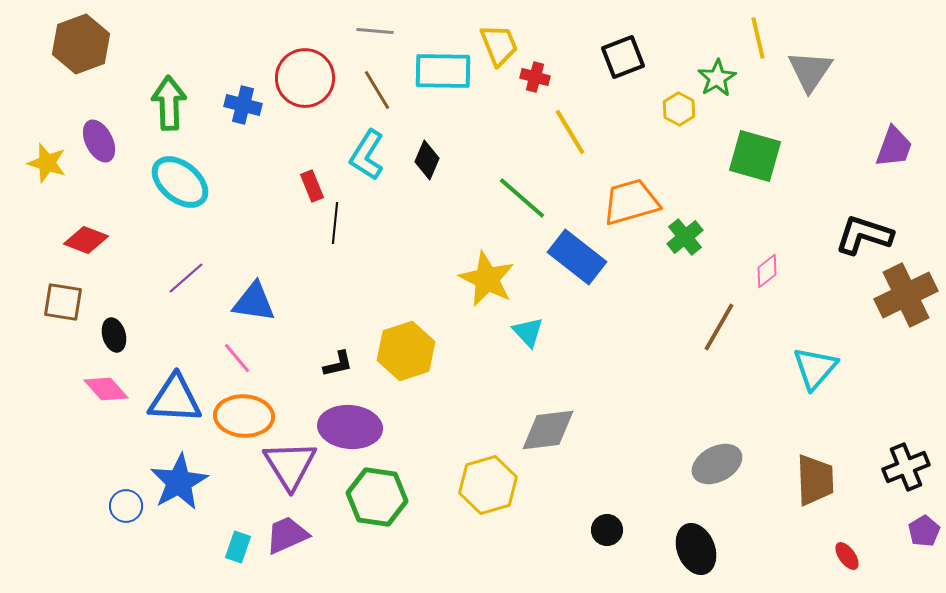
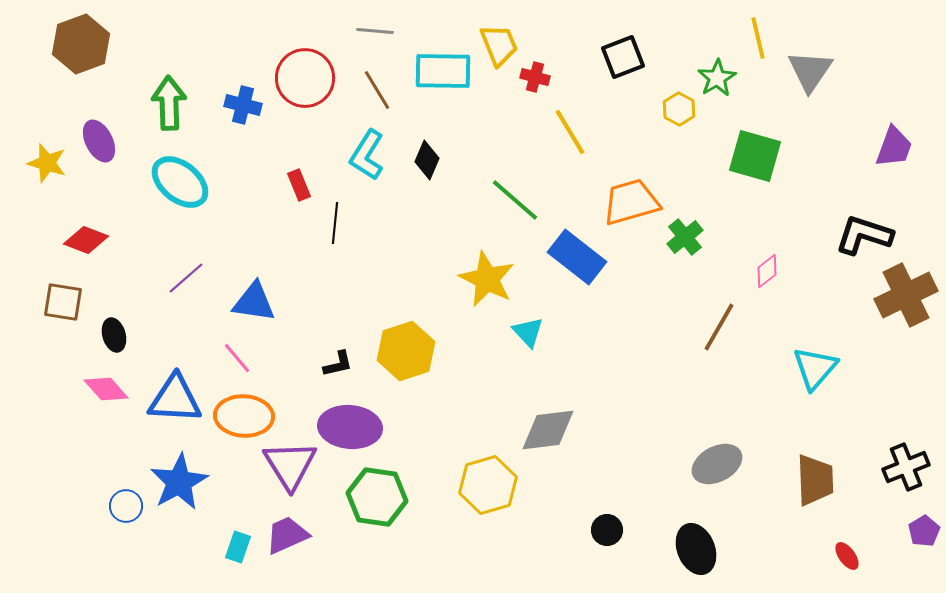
red rectangle at (312, 186): moved 13 px left, 1 px up
green line at (522, 198): moved 7 px left, 2 px down
